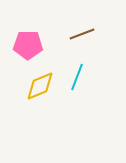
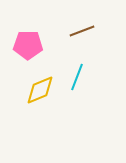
brown line: moved 3 px up
yellow diamond: moved 4 px down
